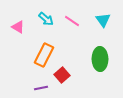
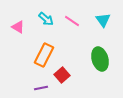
green ellipse: rotated 15 degrees counterclockwise
